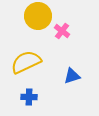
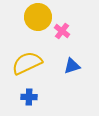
yellow circle: moved 1 px down
yellow semicircle: moved 1 px right, 1 px down
blue triangle: moved 10 px up
